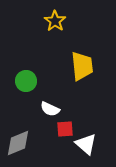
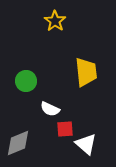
yellow trapezoid: moved 4 px right, 6 px down
